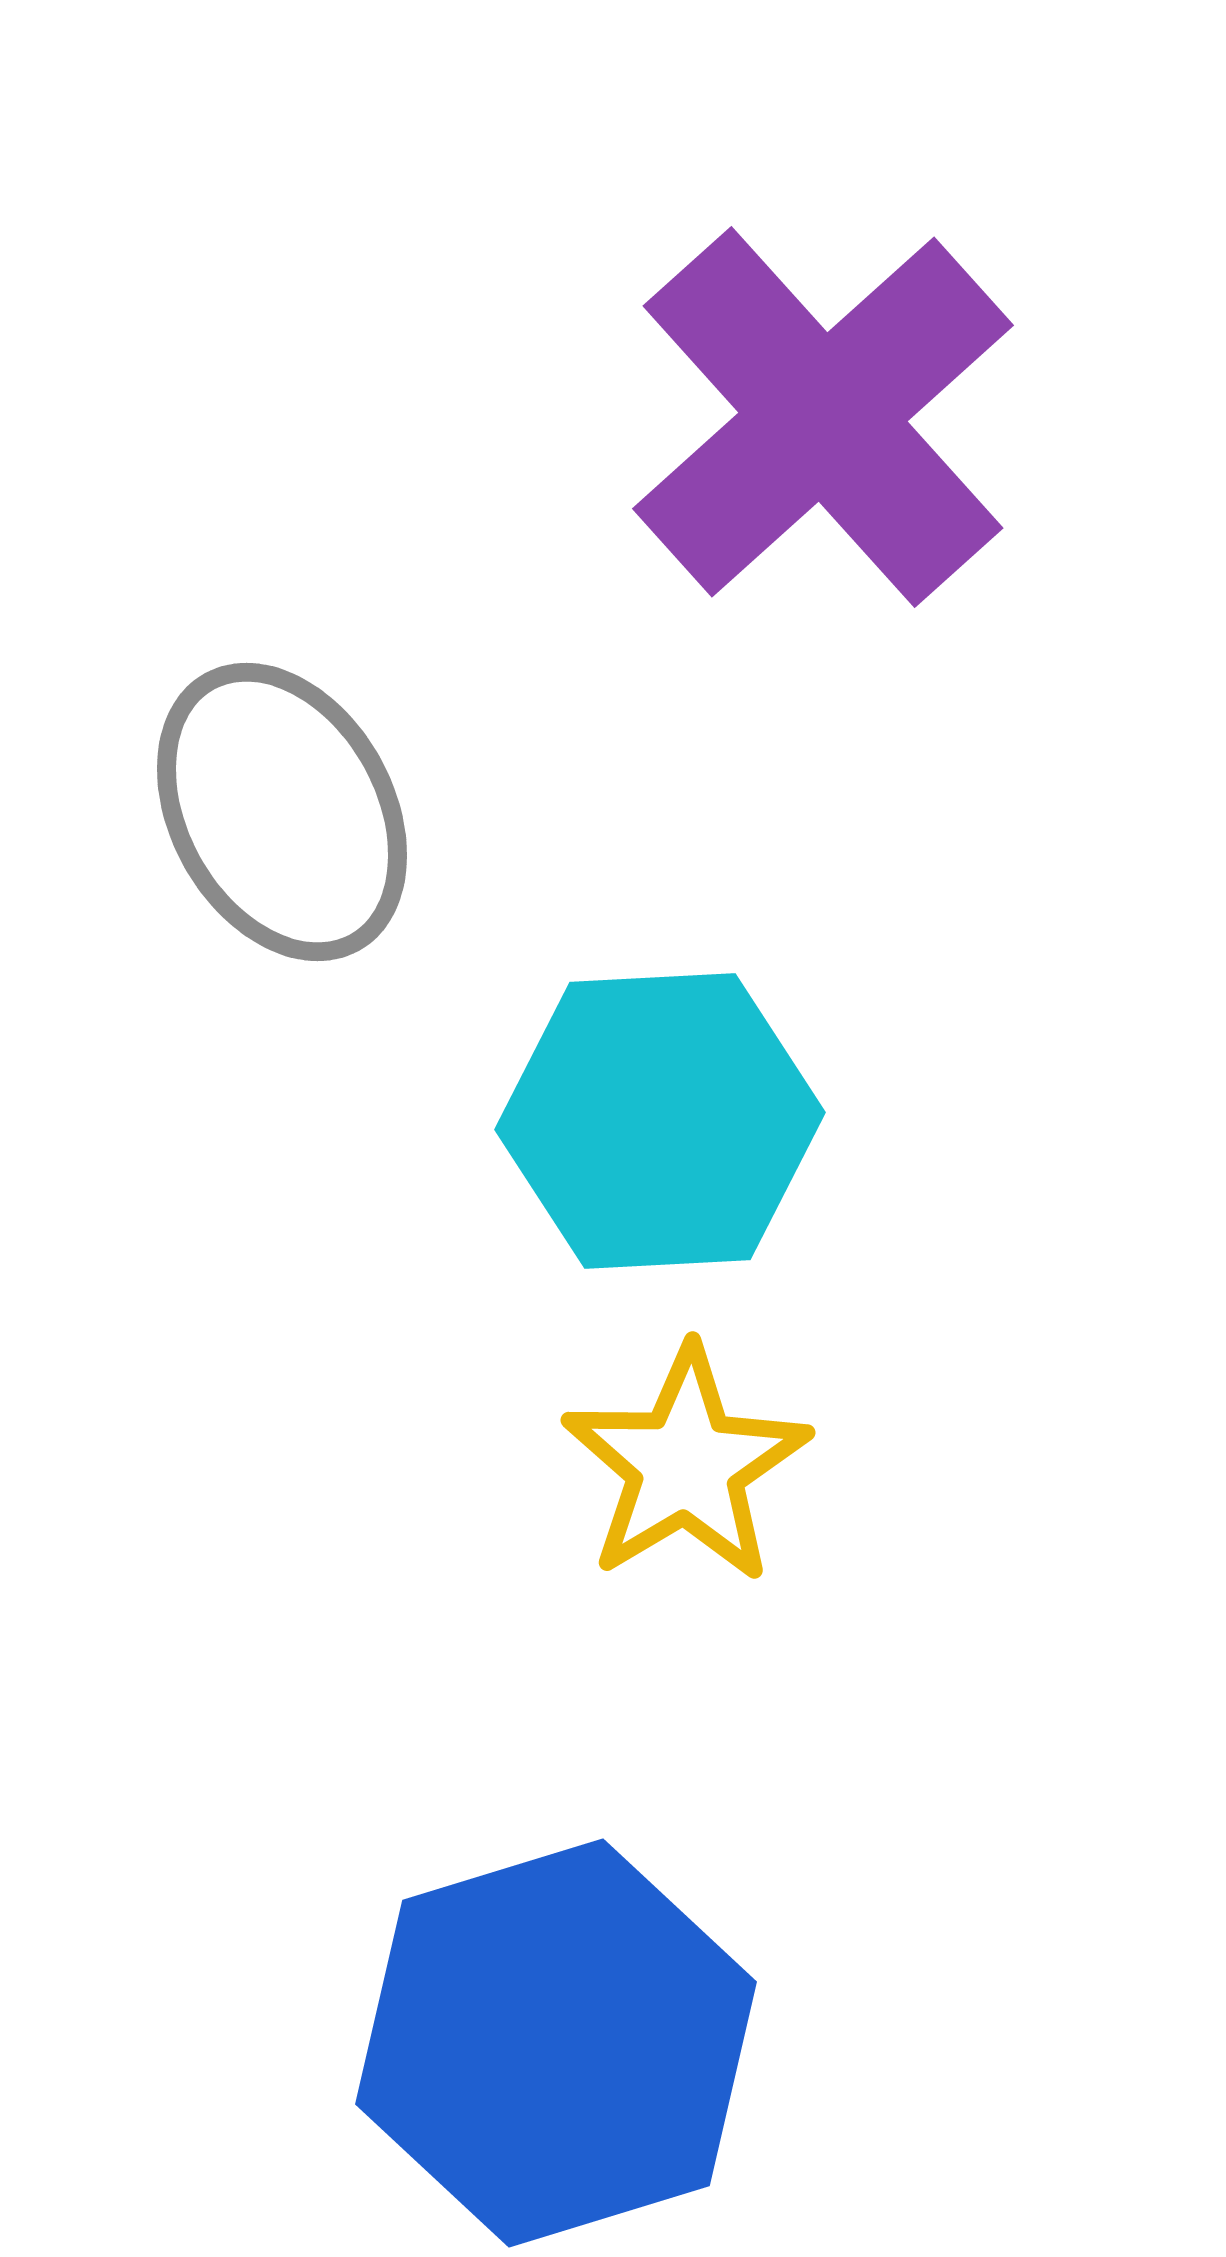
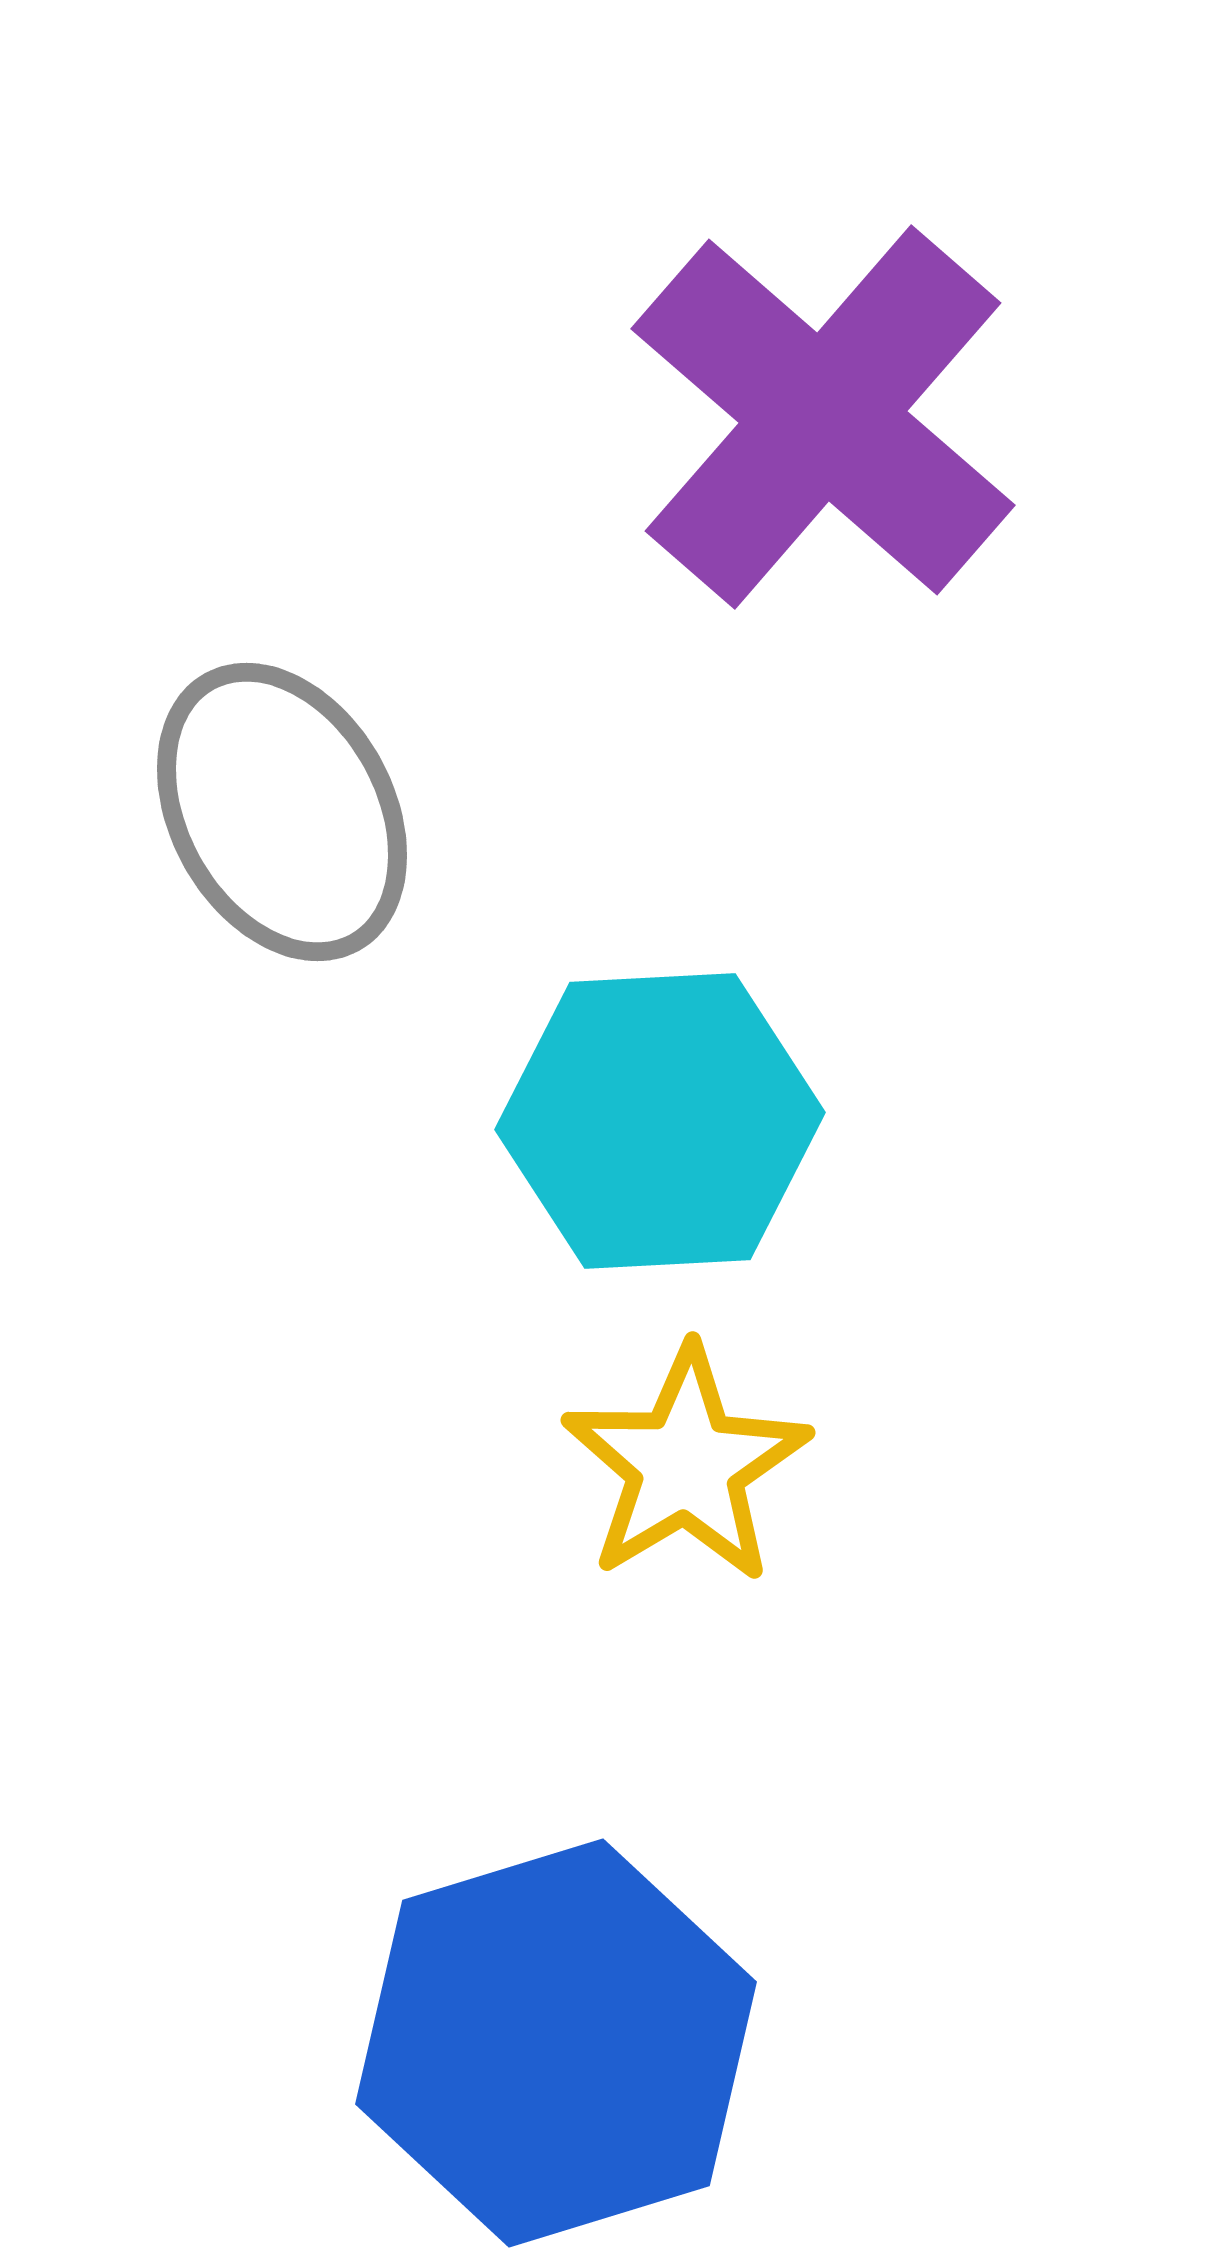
purple cross: rotated 7 degrees counterclockwise
